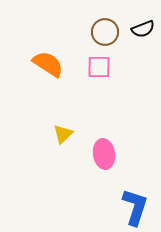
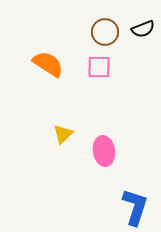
pink ellipse: moved 3 px up
